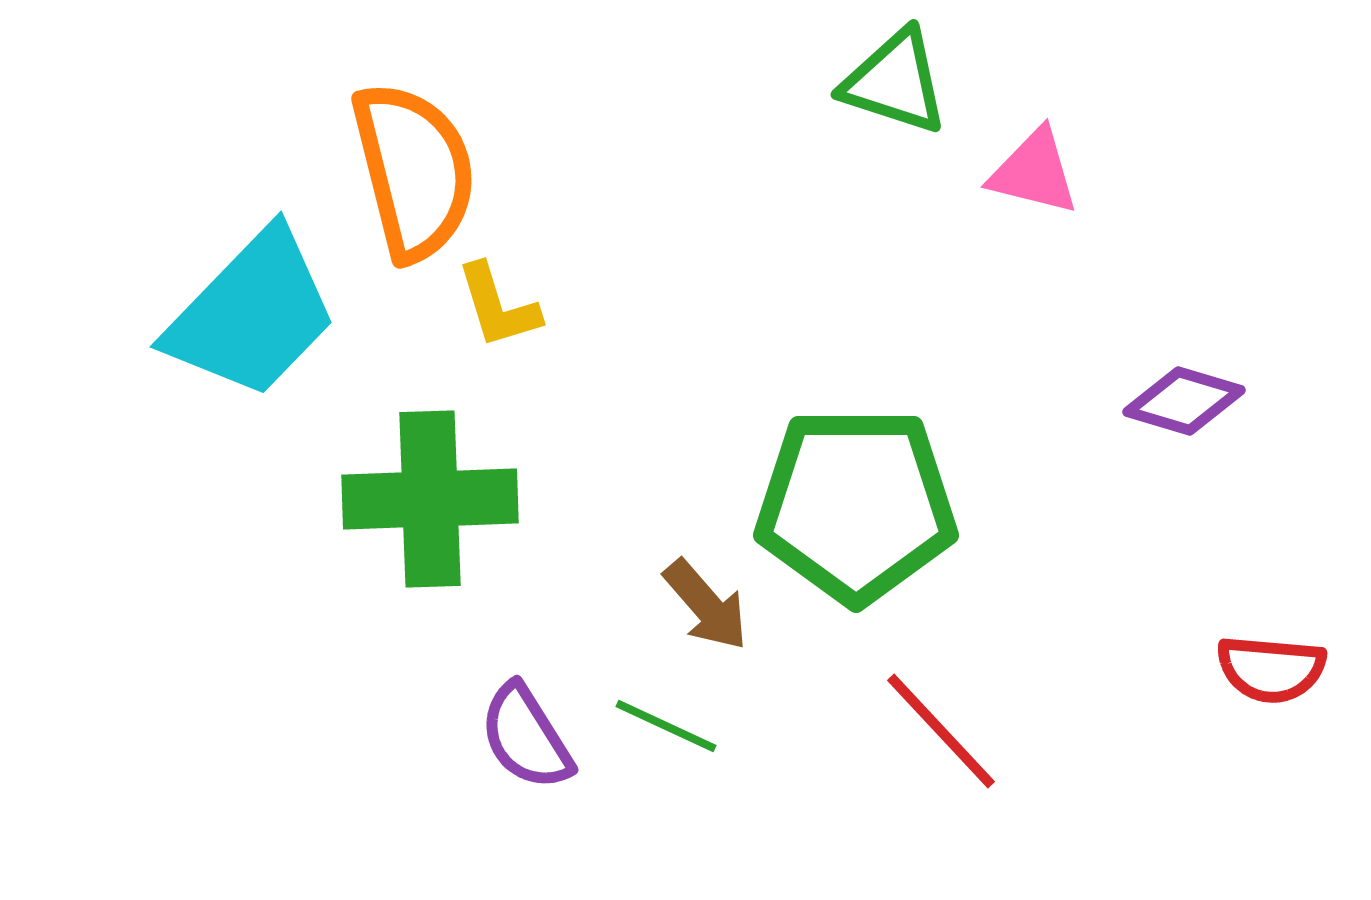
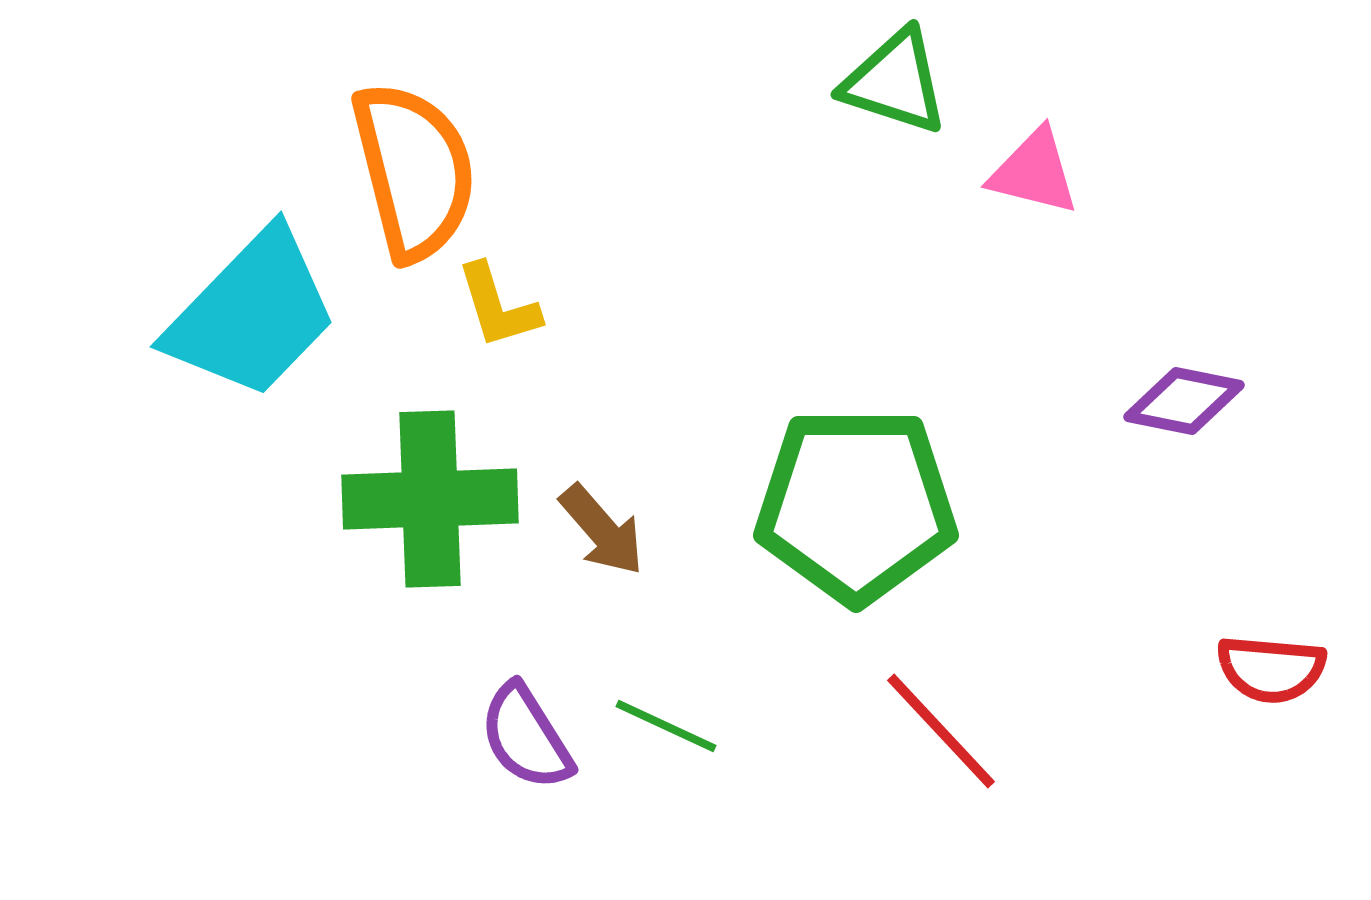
purple diamond: rotated 5 degrees counterclockwise
brown arrow: moved 104 px left, 75 px up
